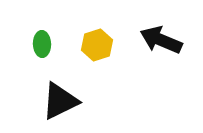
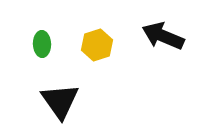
black arrow: moved 2 px right, 4 px up
black triangle: rotated 39 degrees counterclockwise
